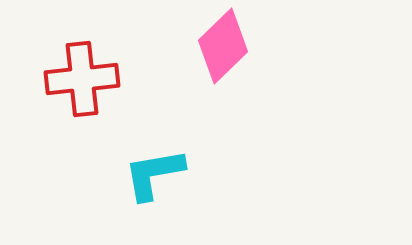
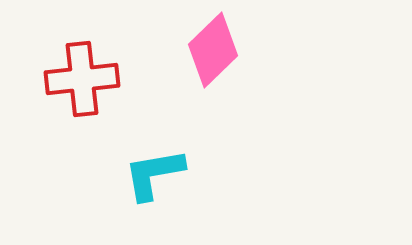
pink diamond: moved 10 px left, 4 px down
